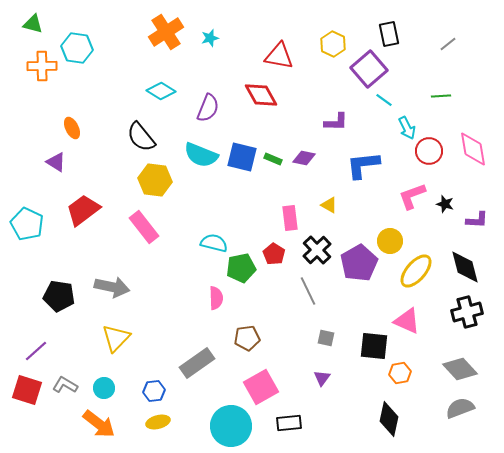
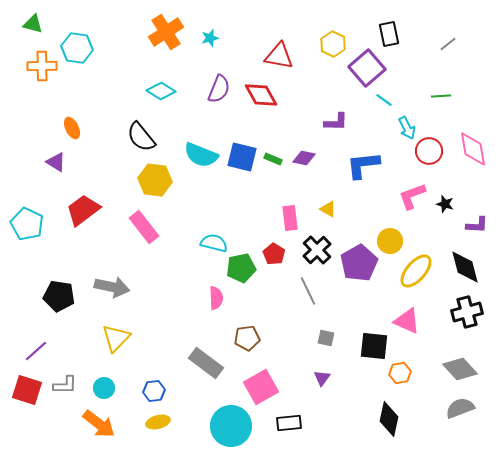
purple square at (369, 69): moved 2 px left, 1 px up
purple semicircle at (208, 108): moved 11 px right, 19 px up
yellow triangle at (329, 205): moved 1 px left, 4 px down
purple L-shape at (477, 220): moved 5 px down
gray rectangle at (197, 363): moved 9 px right; rotated 72 degrees clockwise
gray L-shape at (65, 385): rotated 150 degrees clockwise
